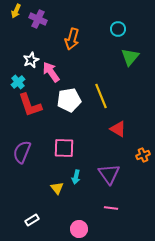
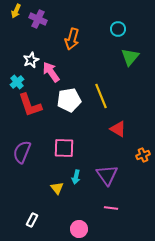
cyan cross: moved 1 px left
purple triangle: moved 2 px left, 1 px down
white rectangle: rotated 32 degrees counterclockwise
